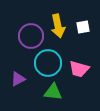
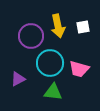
cyan circle: moved 2 px right
